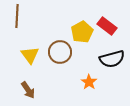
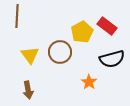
brown arrow: rotated 24 degrees clockwise
